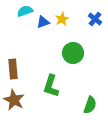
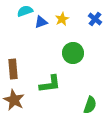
blue triangle: moved 2 px left
green L-shape: moved 1 px left, 2 px up; rotated 115 degrees counterclockwise
